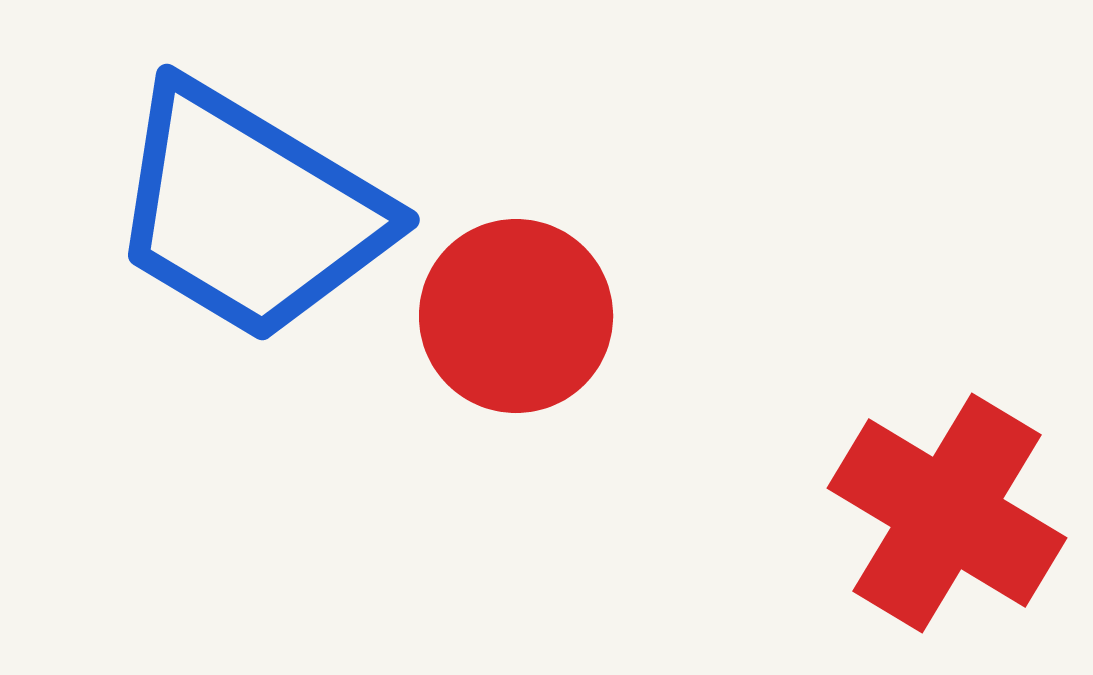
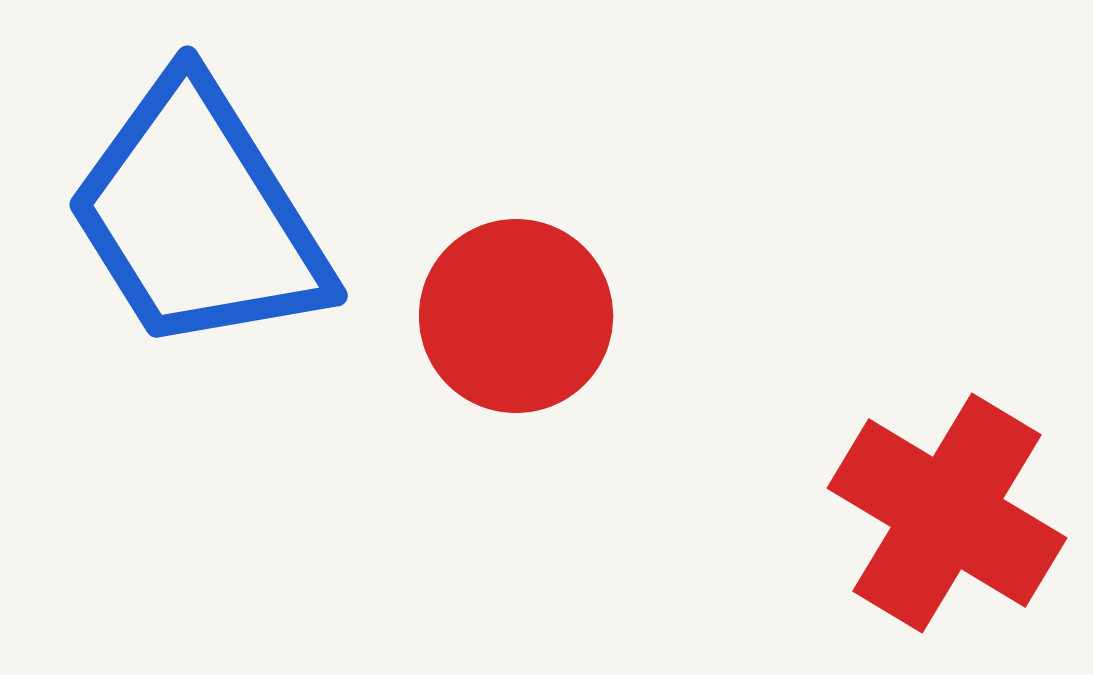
blue trapezoid: moved 51 px left, 4 px down; rotated 27 degrees clockwise
